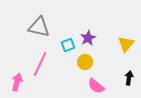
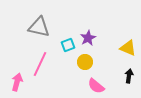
yellow triangle: moved 2 px right, 4 px down; rotated 48 degrees counterclockwise
black arrow: moved 2 px up
